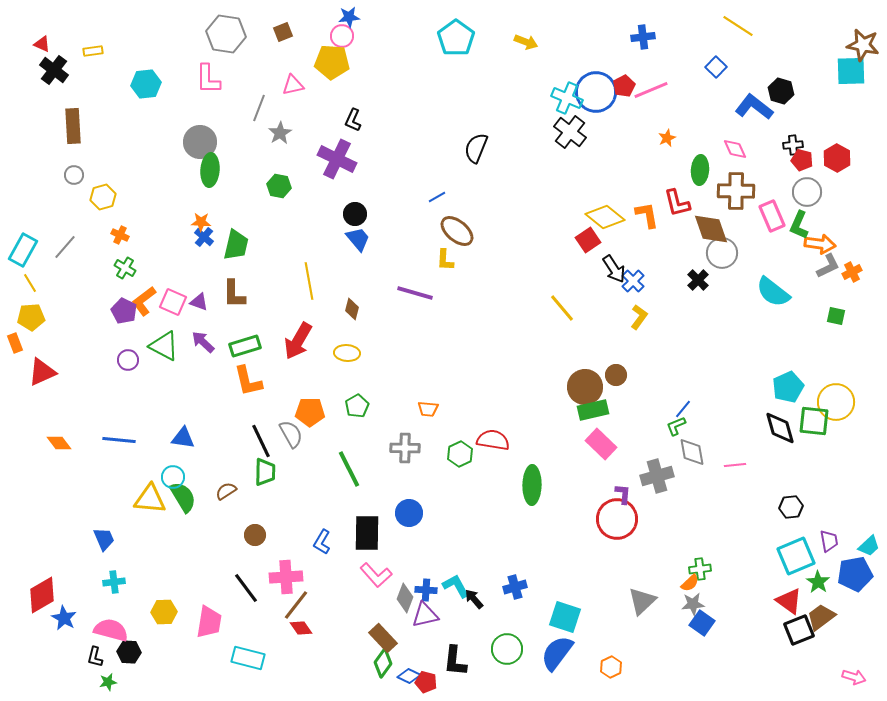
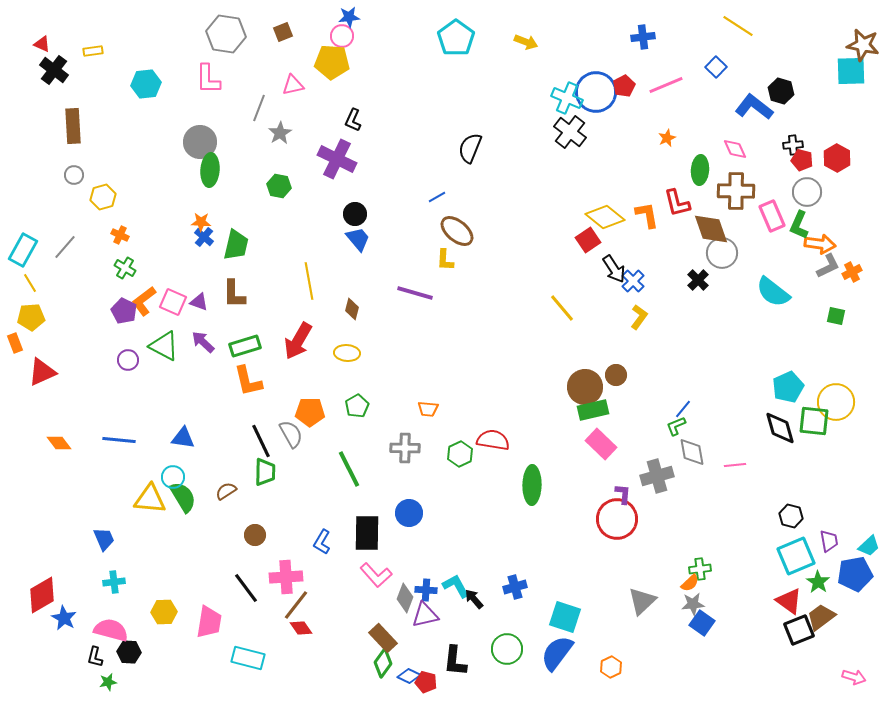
pink line at (651, 90): moved 15 px right, 5 px up
black semicircle at (476, 148): moved 6 px left
black hexagon at (791, 507): moved 9 px down; rotated 20 degrees clockwise
